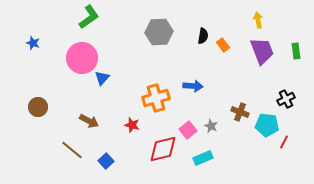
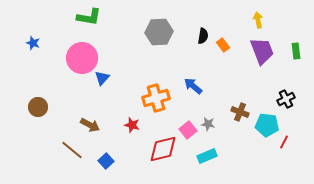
green L-shape: rotated 45 degrees clockwise
blue arrow: rotated 144 degrees counterclockwise
brown arrow: moved 1 px right, 4 px down
gray star: moved 3 px left, 2 px up; rotated 16 degrees counterclockwise
cyan rectangle: moved 4 px right, 2 px up
